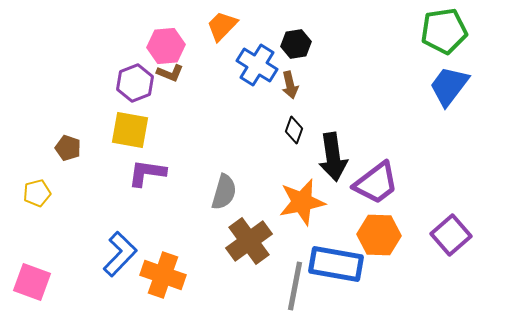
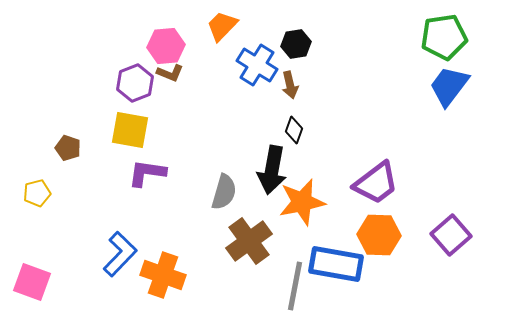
green pentagon: moved 6 px down
black arrow: moved 61 px left, 13 px down; rotated 18 degrees clockwise
